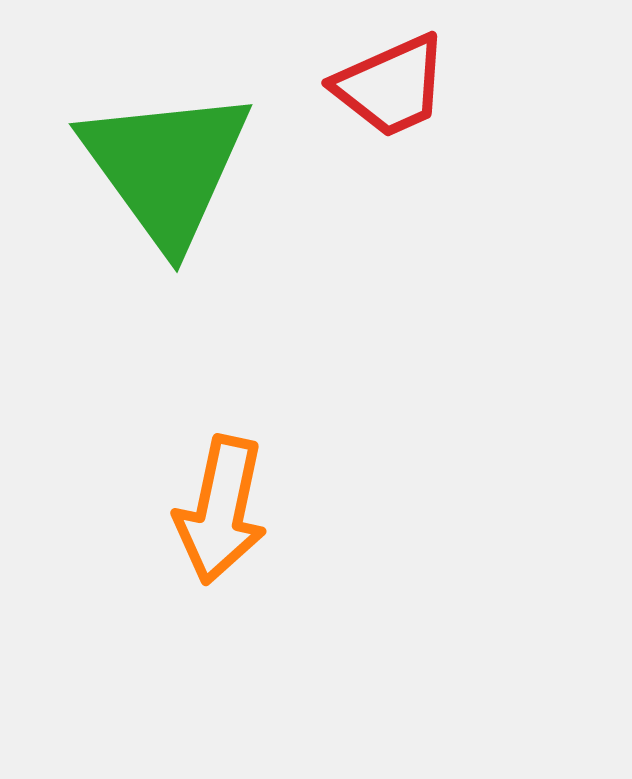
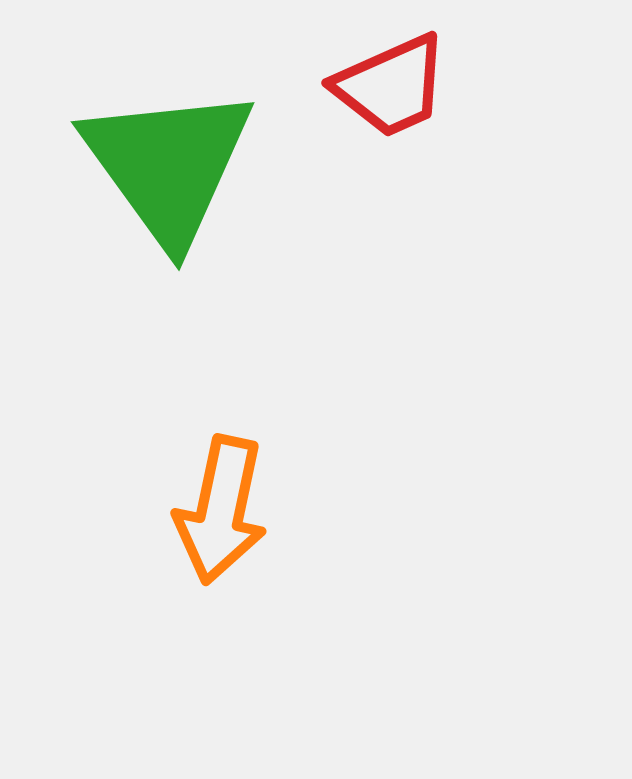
green triangle: moved 2 px right, 2 px up
